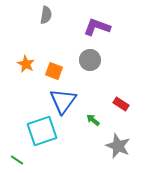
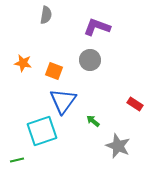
orange star: moved 3 px left, 1 px up; rotated 18 degrees counterclockwise
red rectangle: moved 14 px right
green arrow: moved 1 px down
green line: rotated 48 degrees counterclockwise
